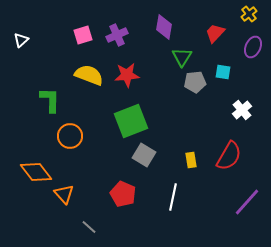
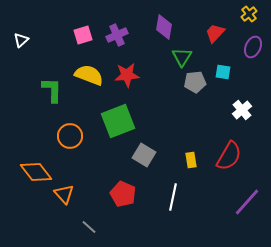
green L-shape: moved 2 px right, 10 px up
green square: moved 13 px left
